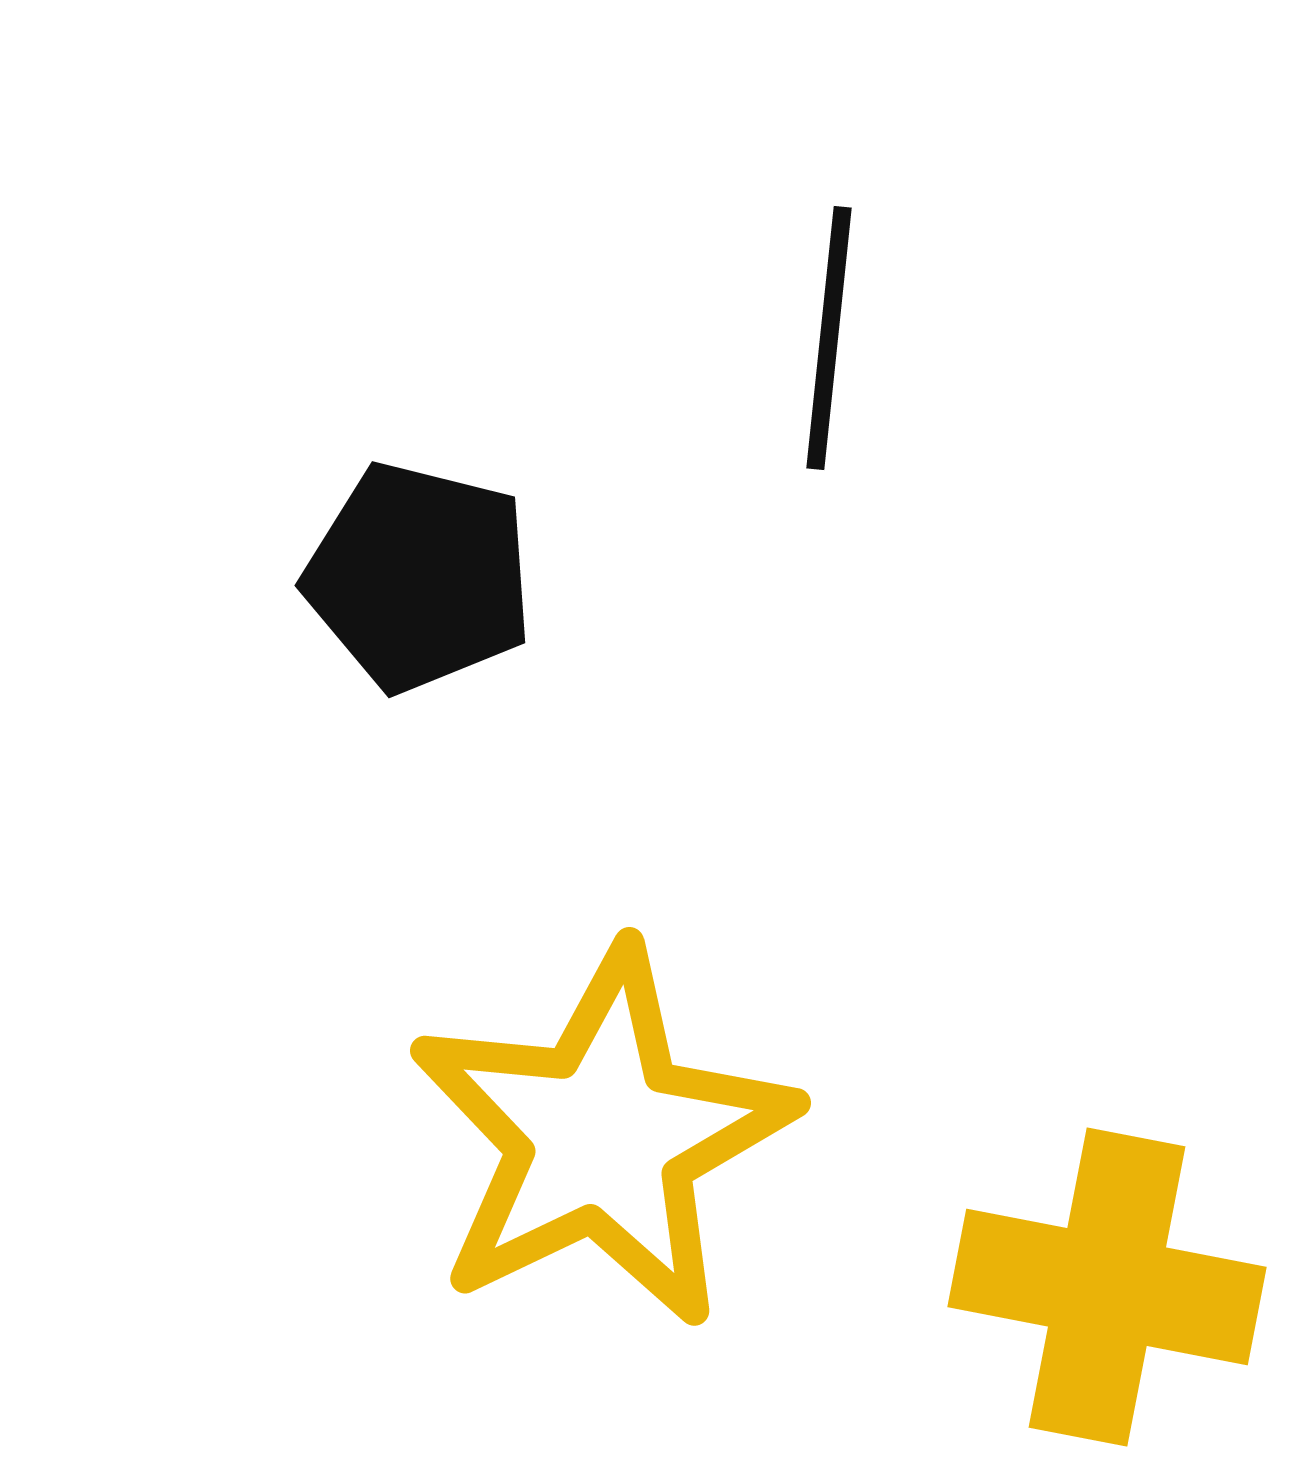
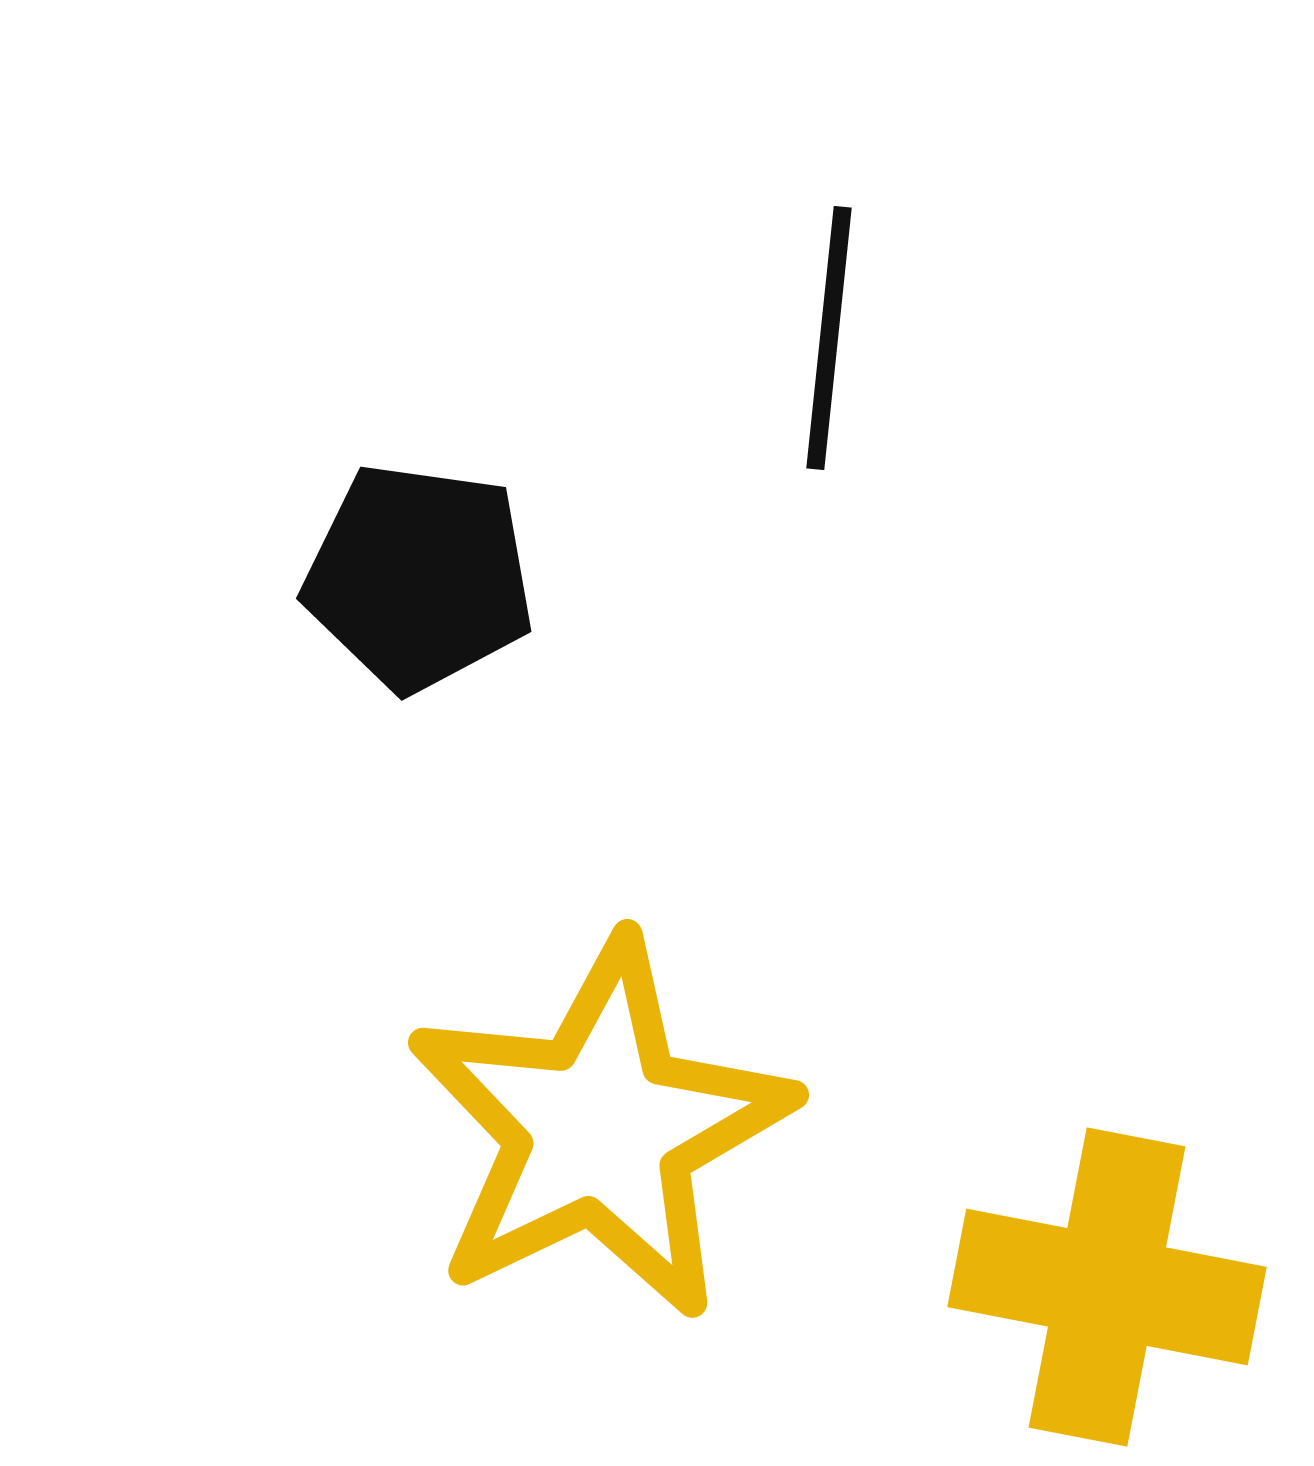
black pentagon: rotated 6 degrees counterclockwise
yellow star: moved 2 px left, 8 px up
